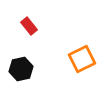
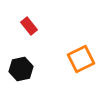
orange square: moved 1 px left
